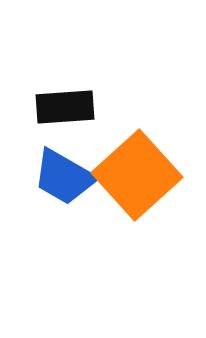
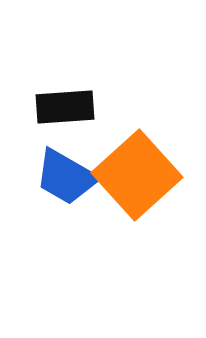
blue trapezoid: moved 2 px right
